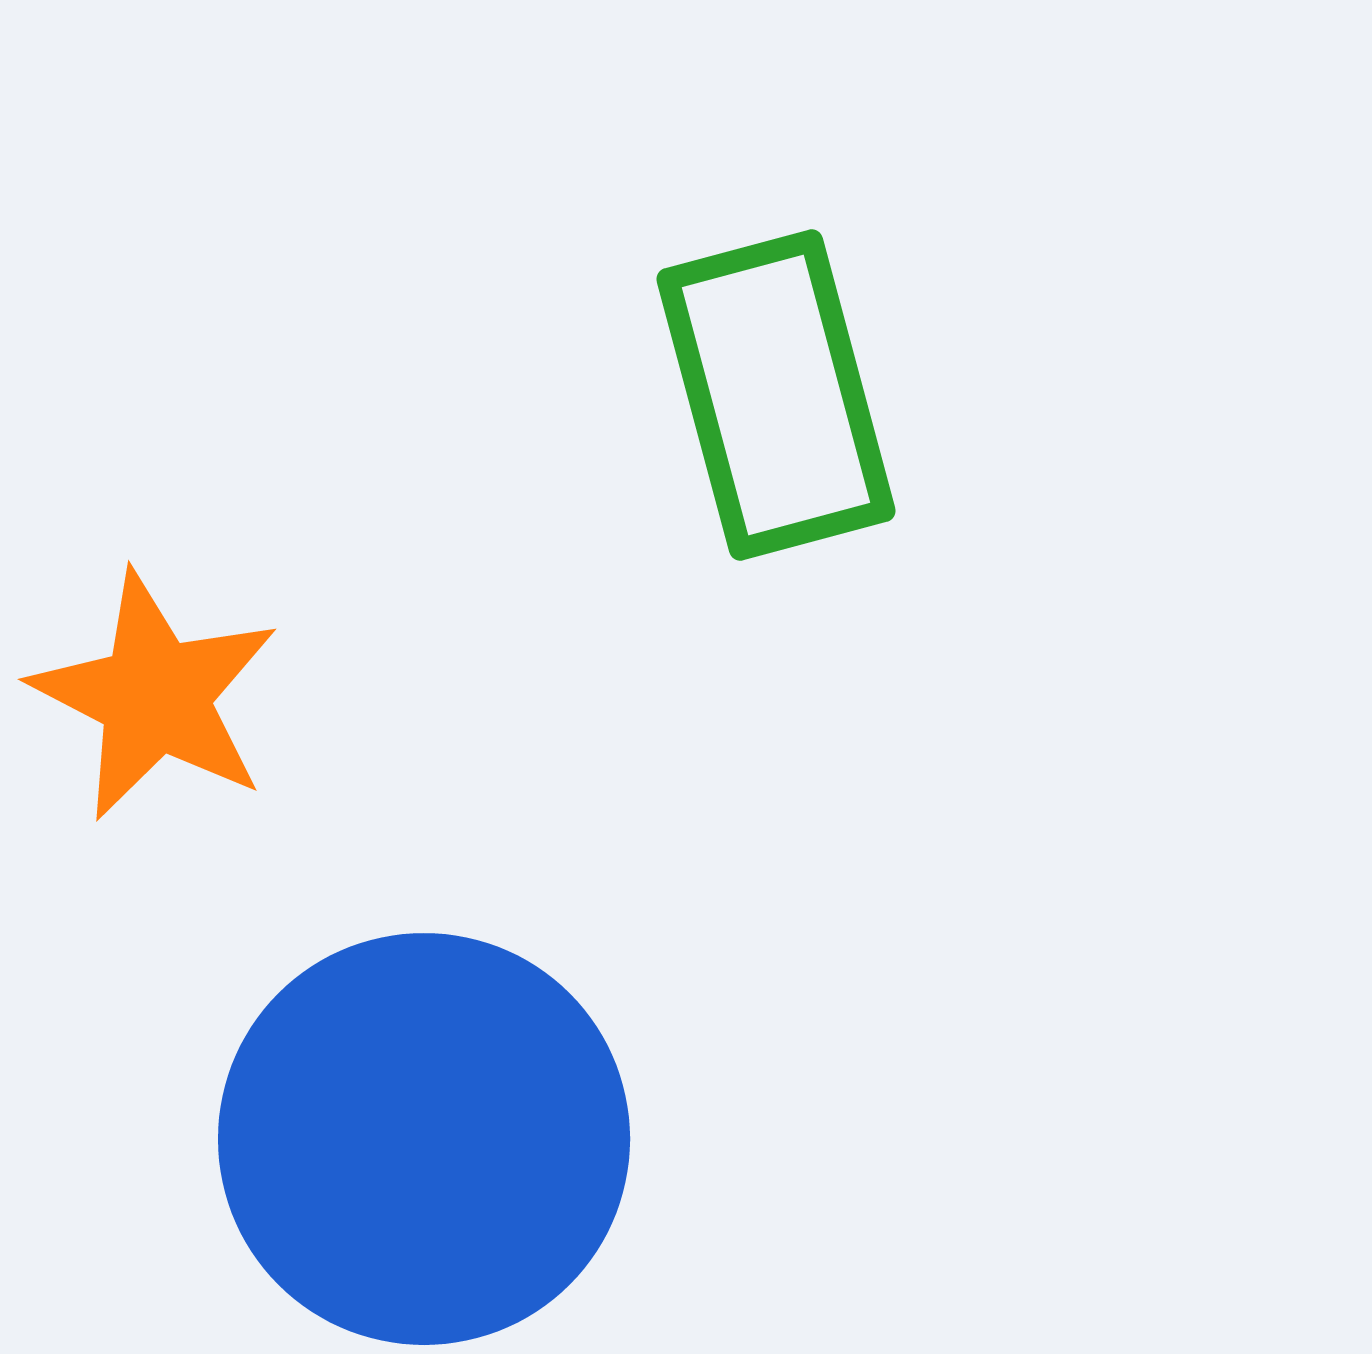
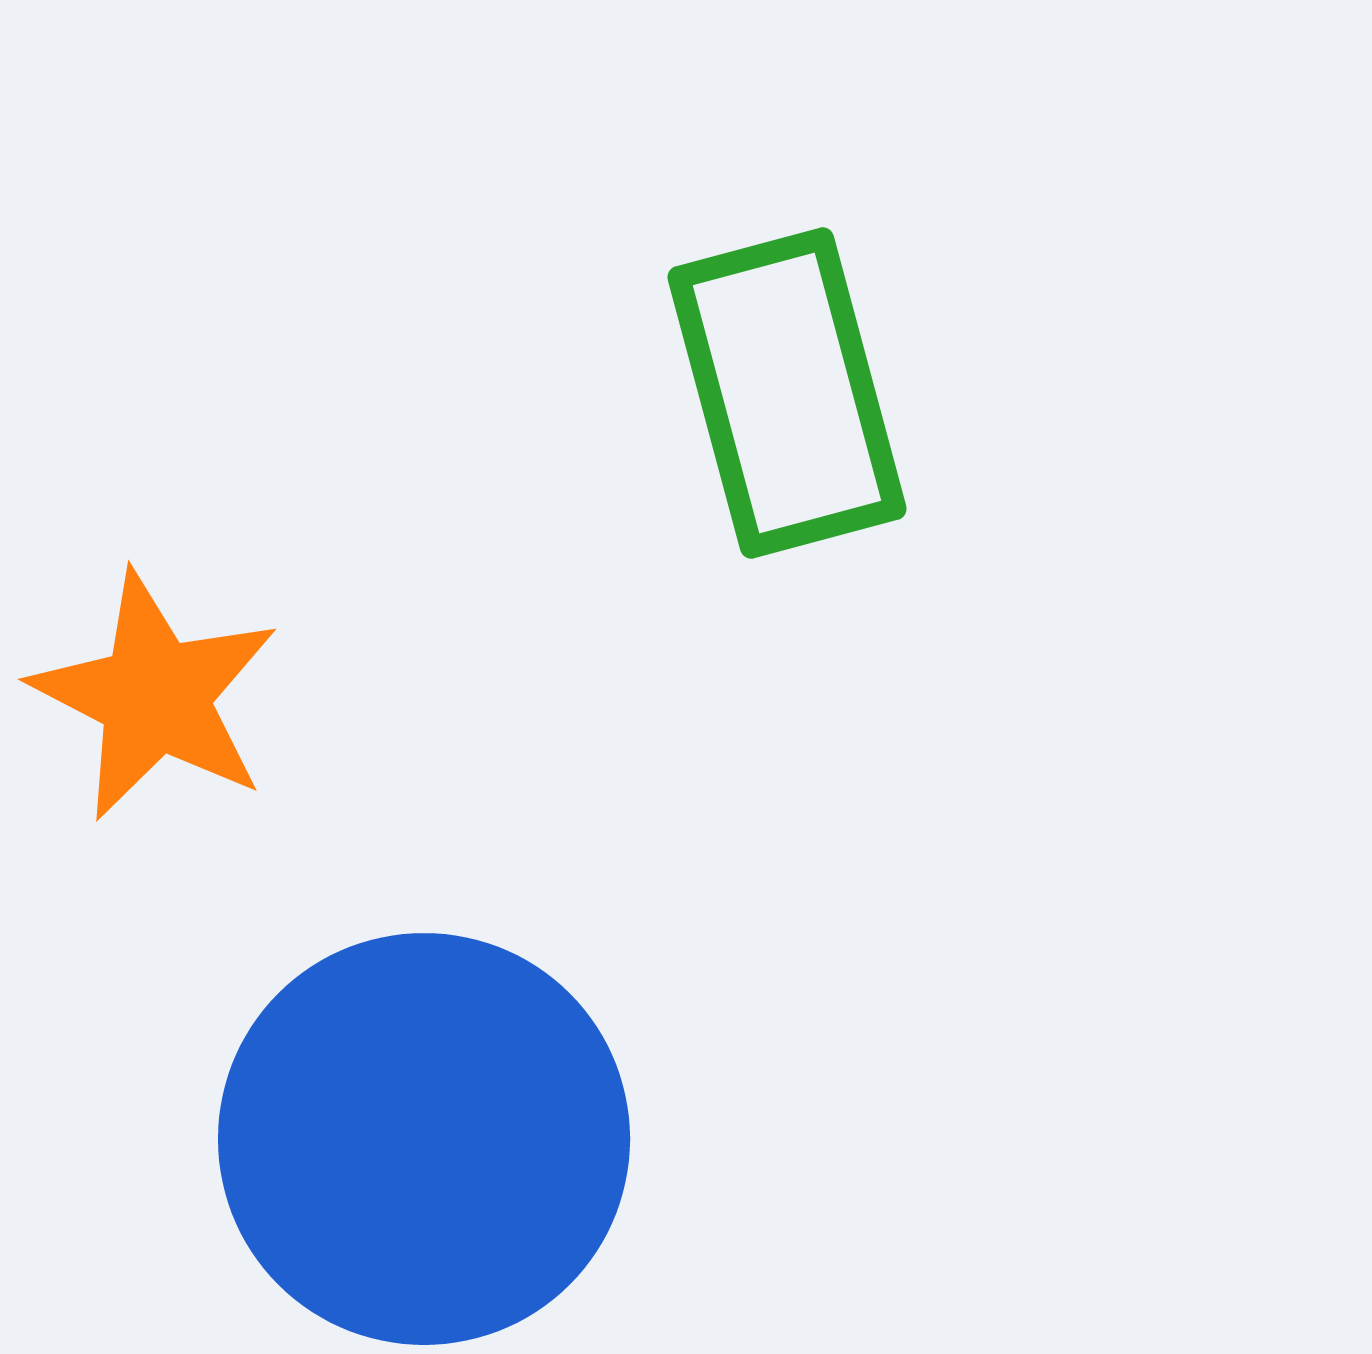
green rectangle: moved 11 px right, 2 px up
